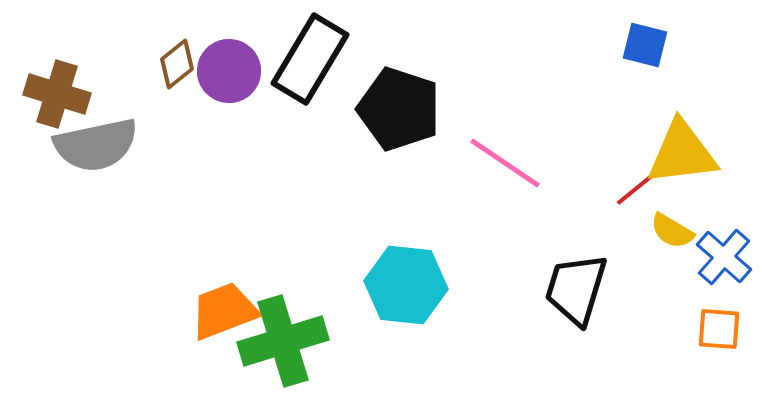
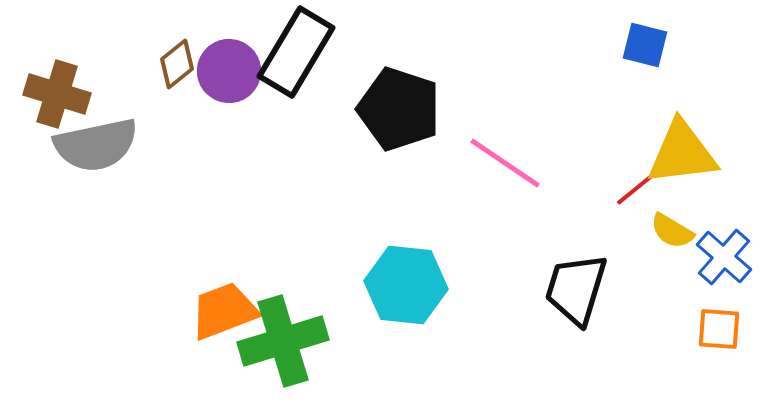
black rectangle: moved 14 px left, 7 px up
